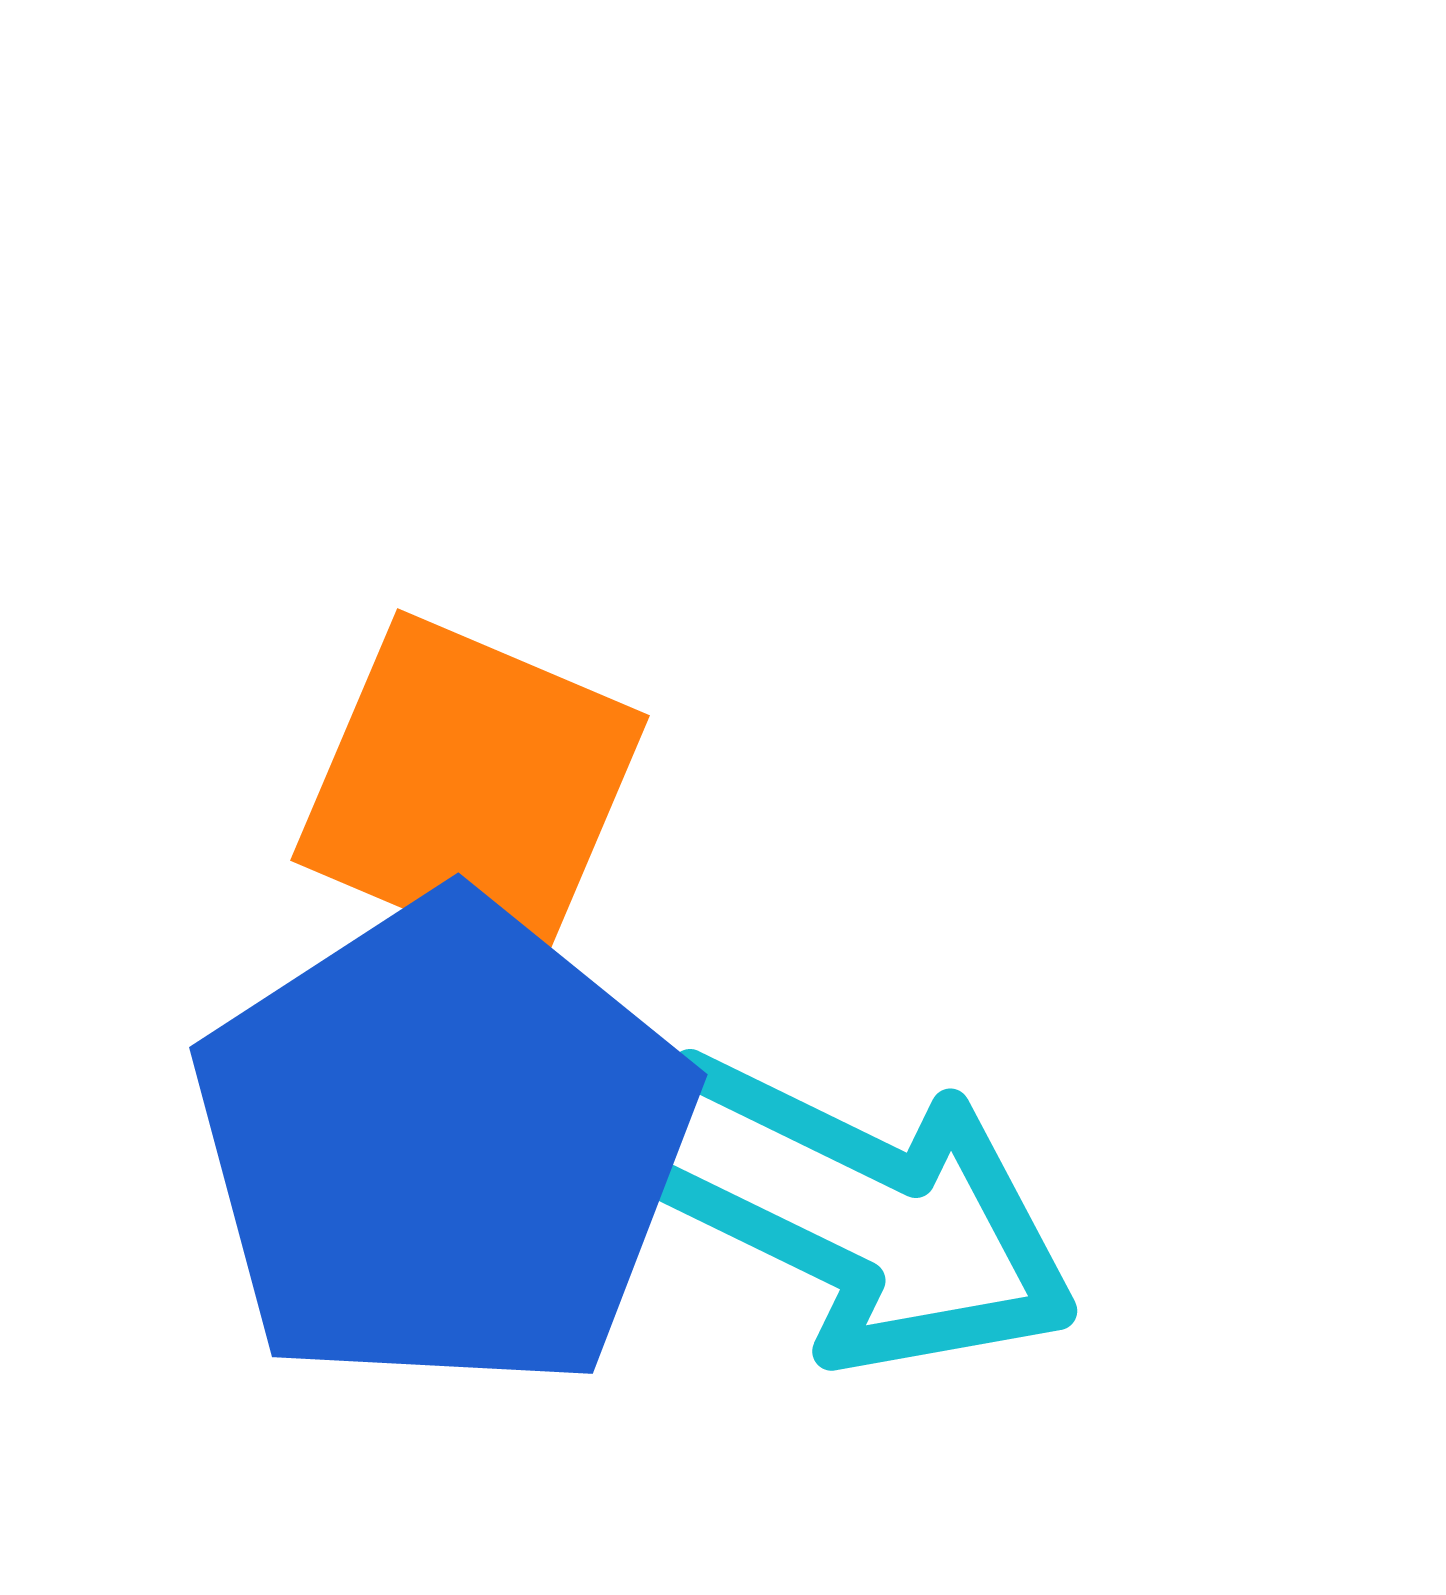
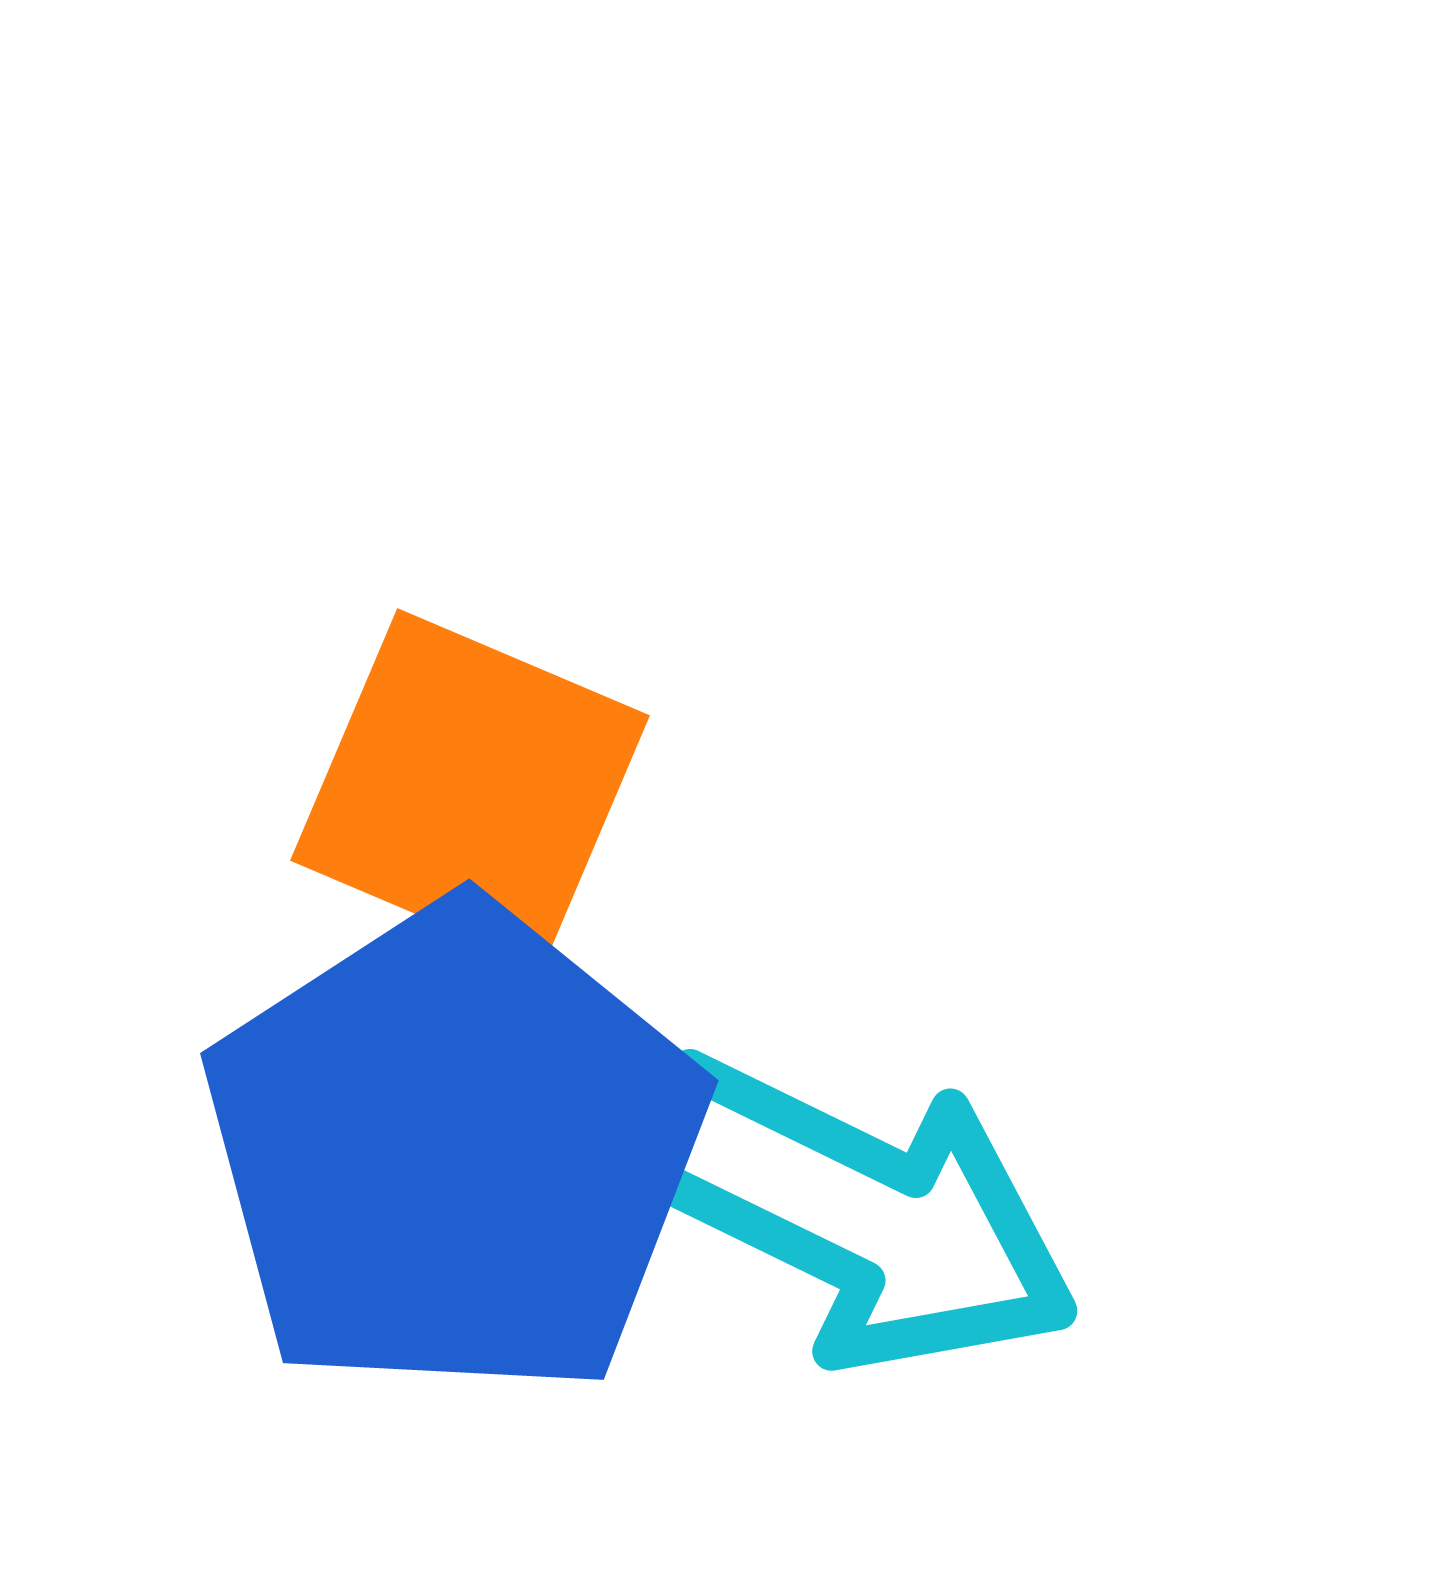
blue pentagon: moved 11 px right, 6 px down
